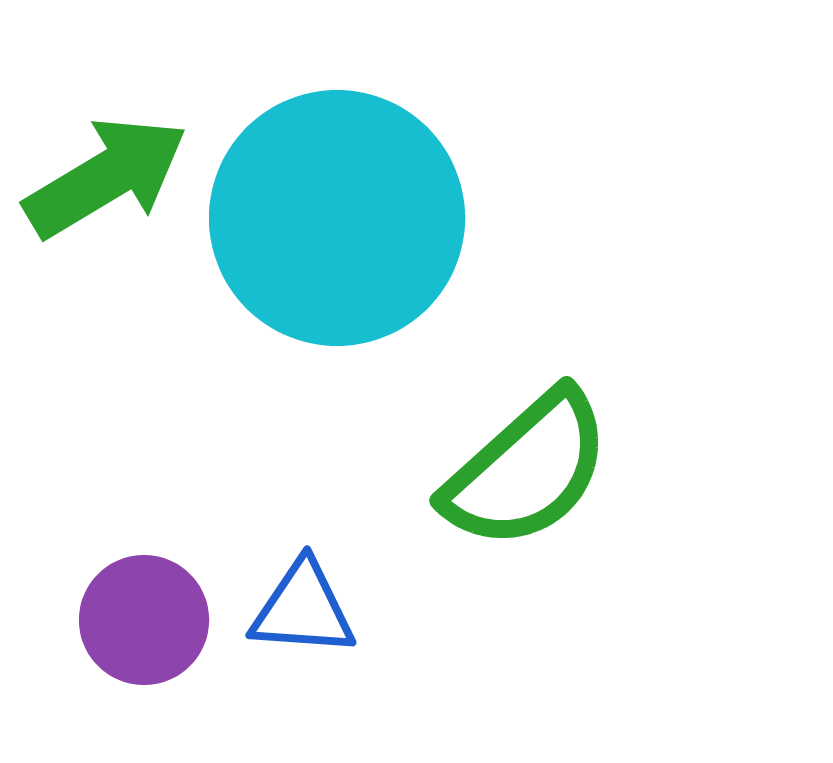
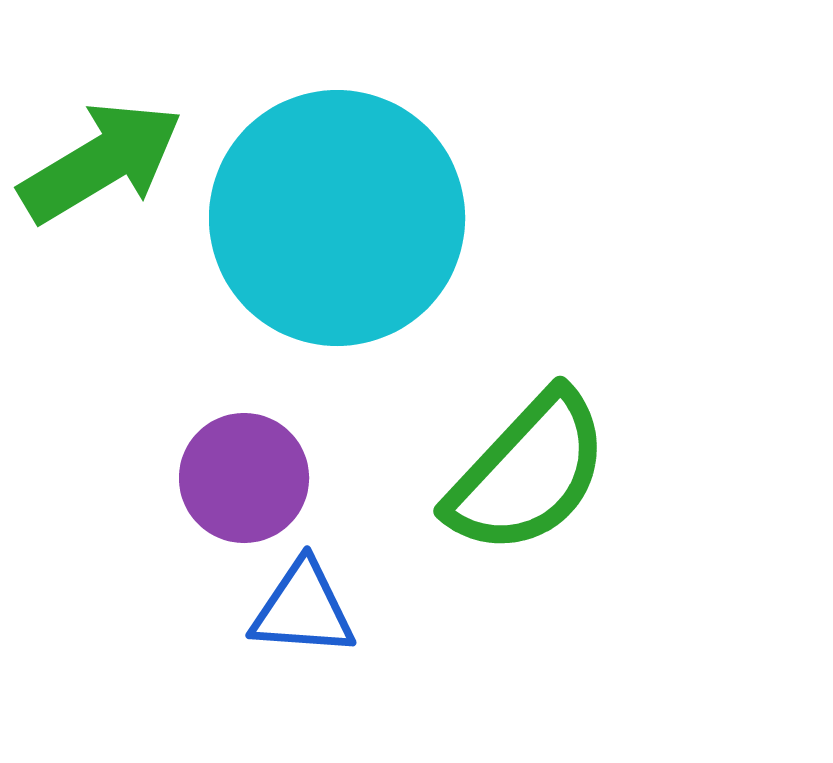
green arrow: moved 5 px left, 15 px up
green semicircle: moved 1 px right, 3 px down; rotated 5 degrees counterclockwise
purple circle: moved 100 px right, 142 px up
